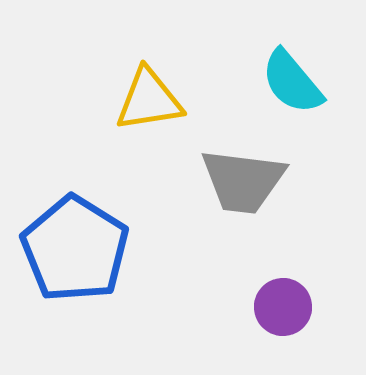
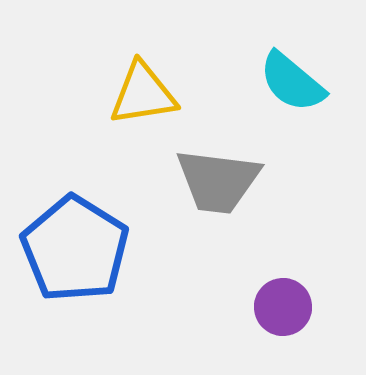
cyan semicircle: rotated 10 degrees counterclockwise
yellow triangle: moved 6 px left, 6 px up
gray trapezoid: moved 25 px left
